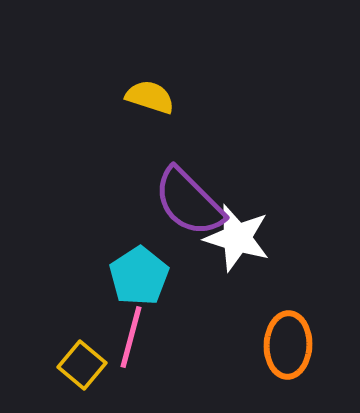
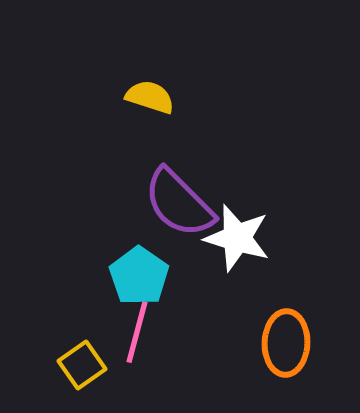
purple semicircle: moved 10 px left, 1 px down
cyan pentagon: rotated 4 degrees counterclockwise
pink line: moved 6 px right, 5 px up
orange ellipse: moved 2 px left, 2 px up
yellow square: rotated 15 degrees clockwise
